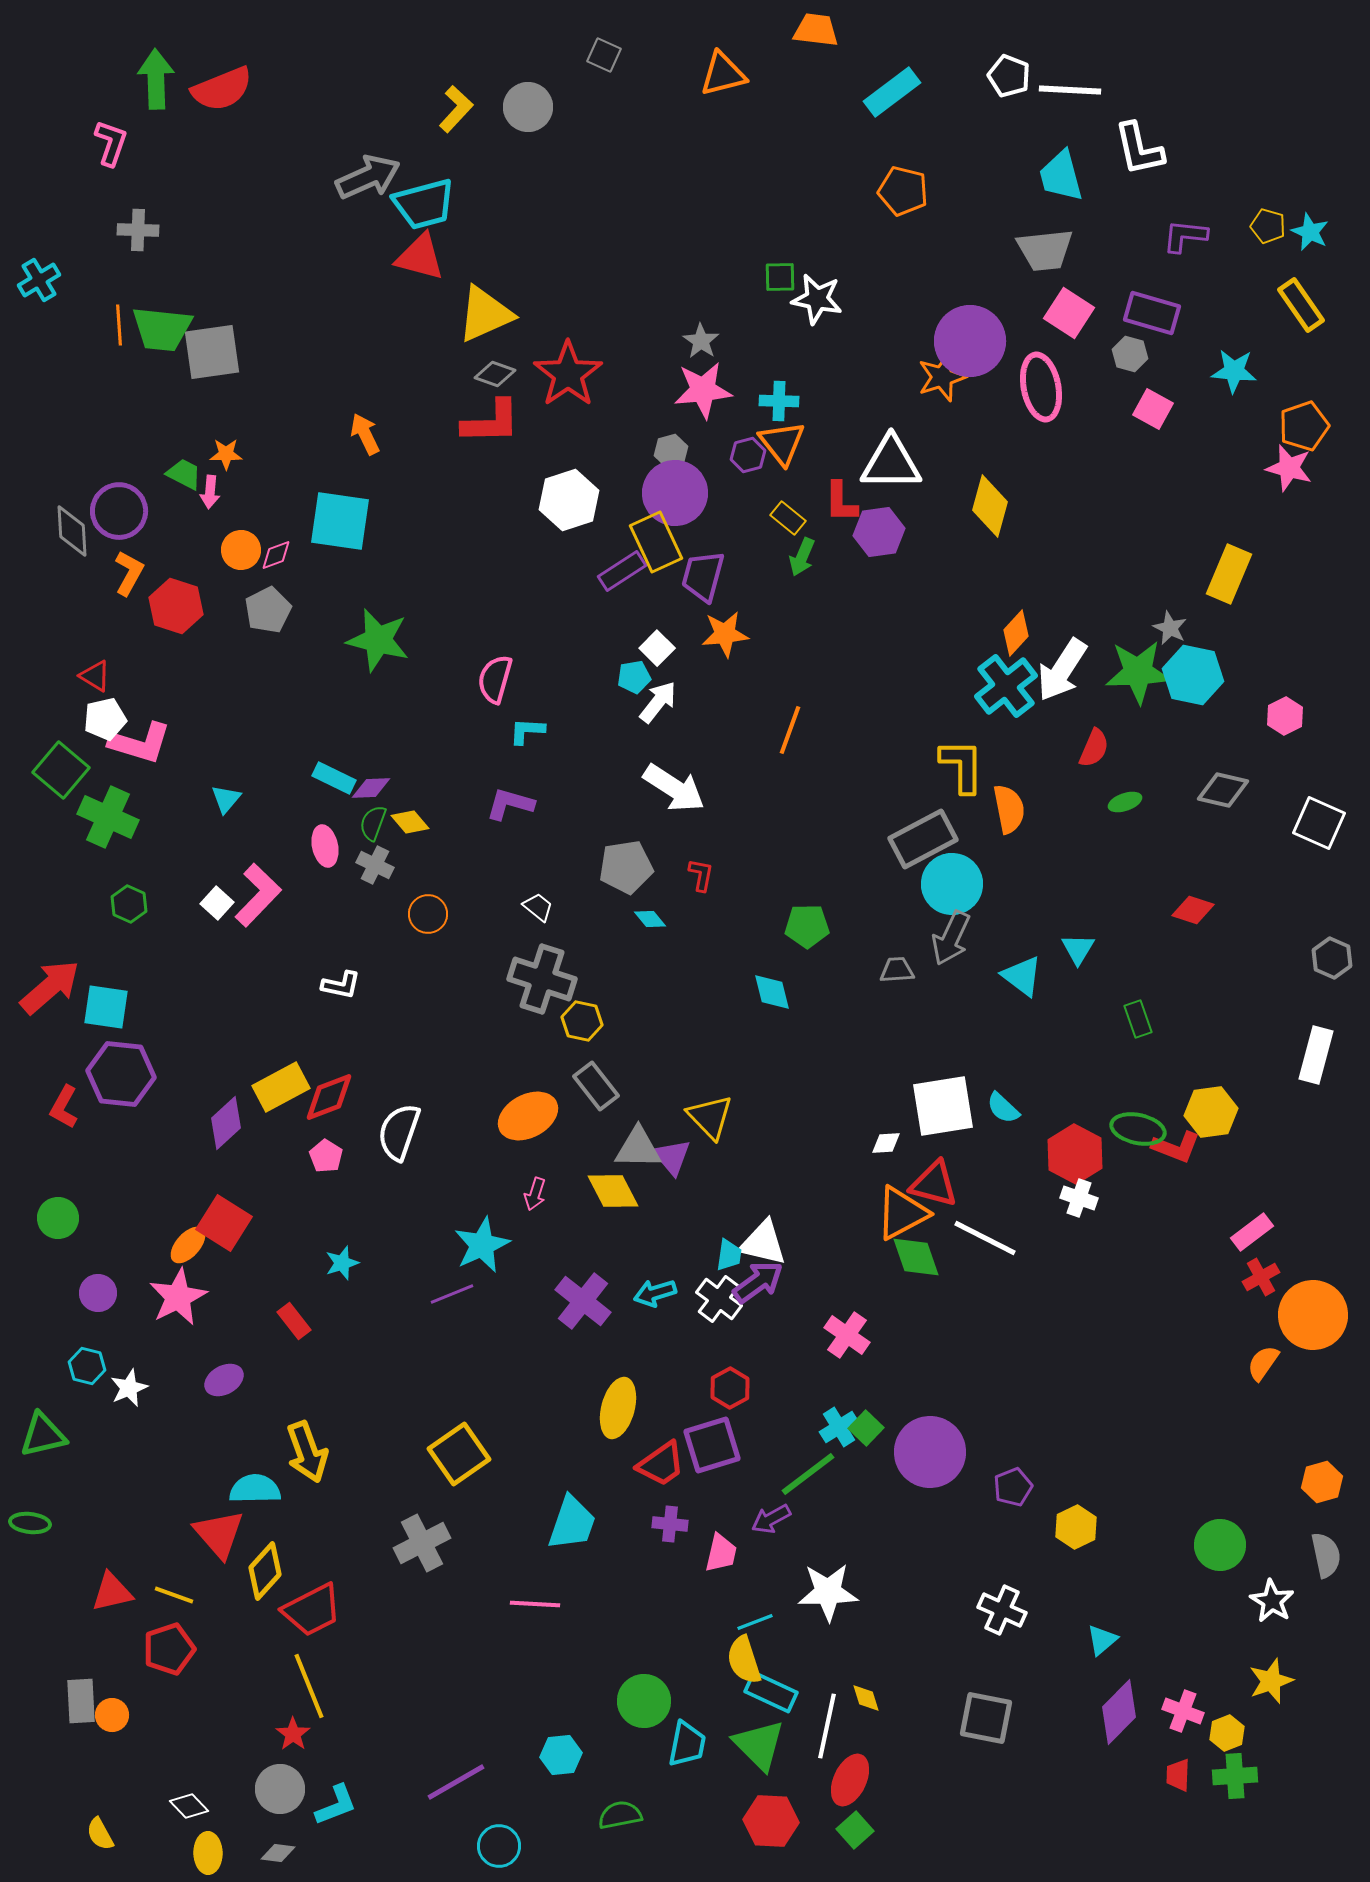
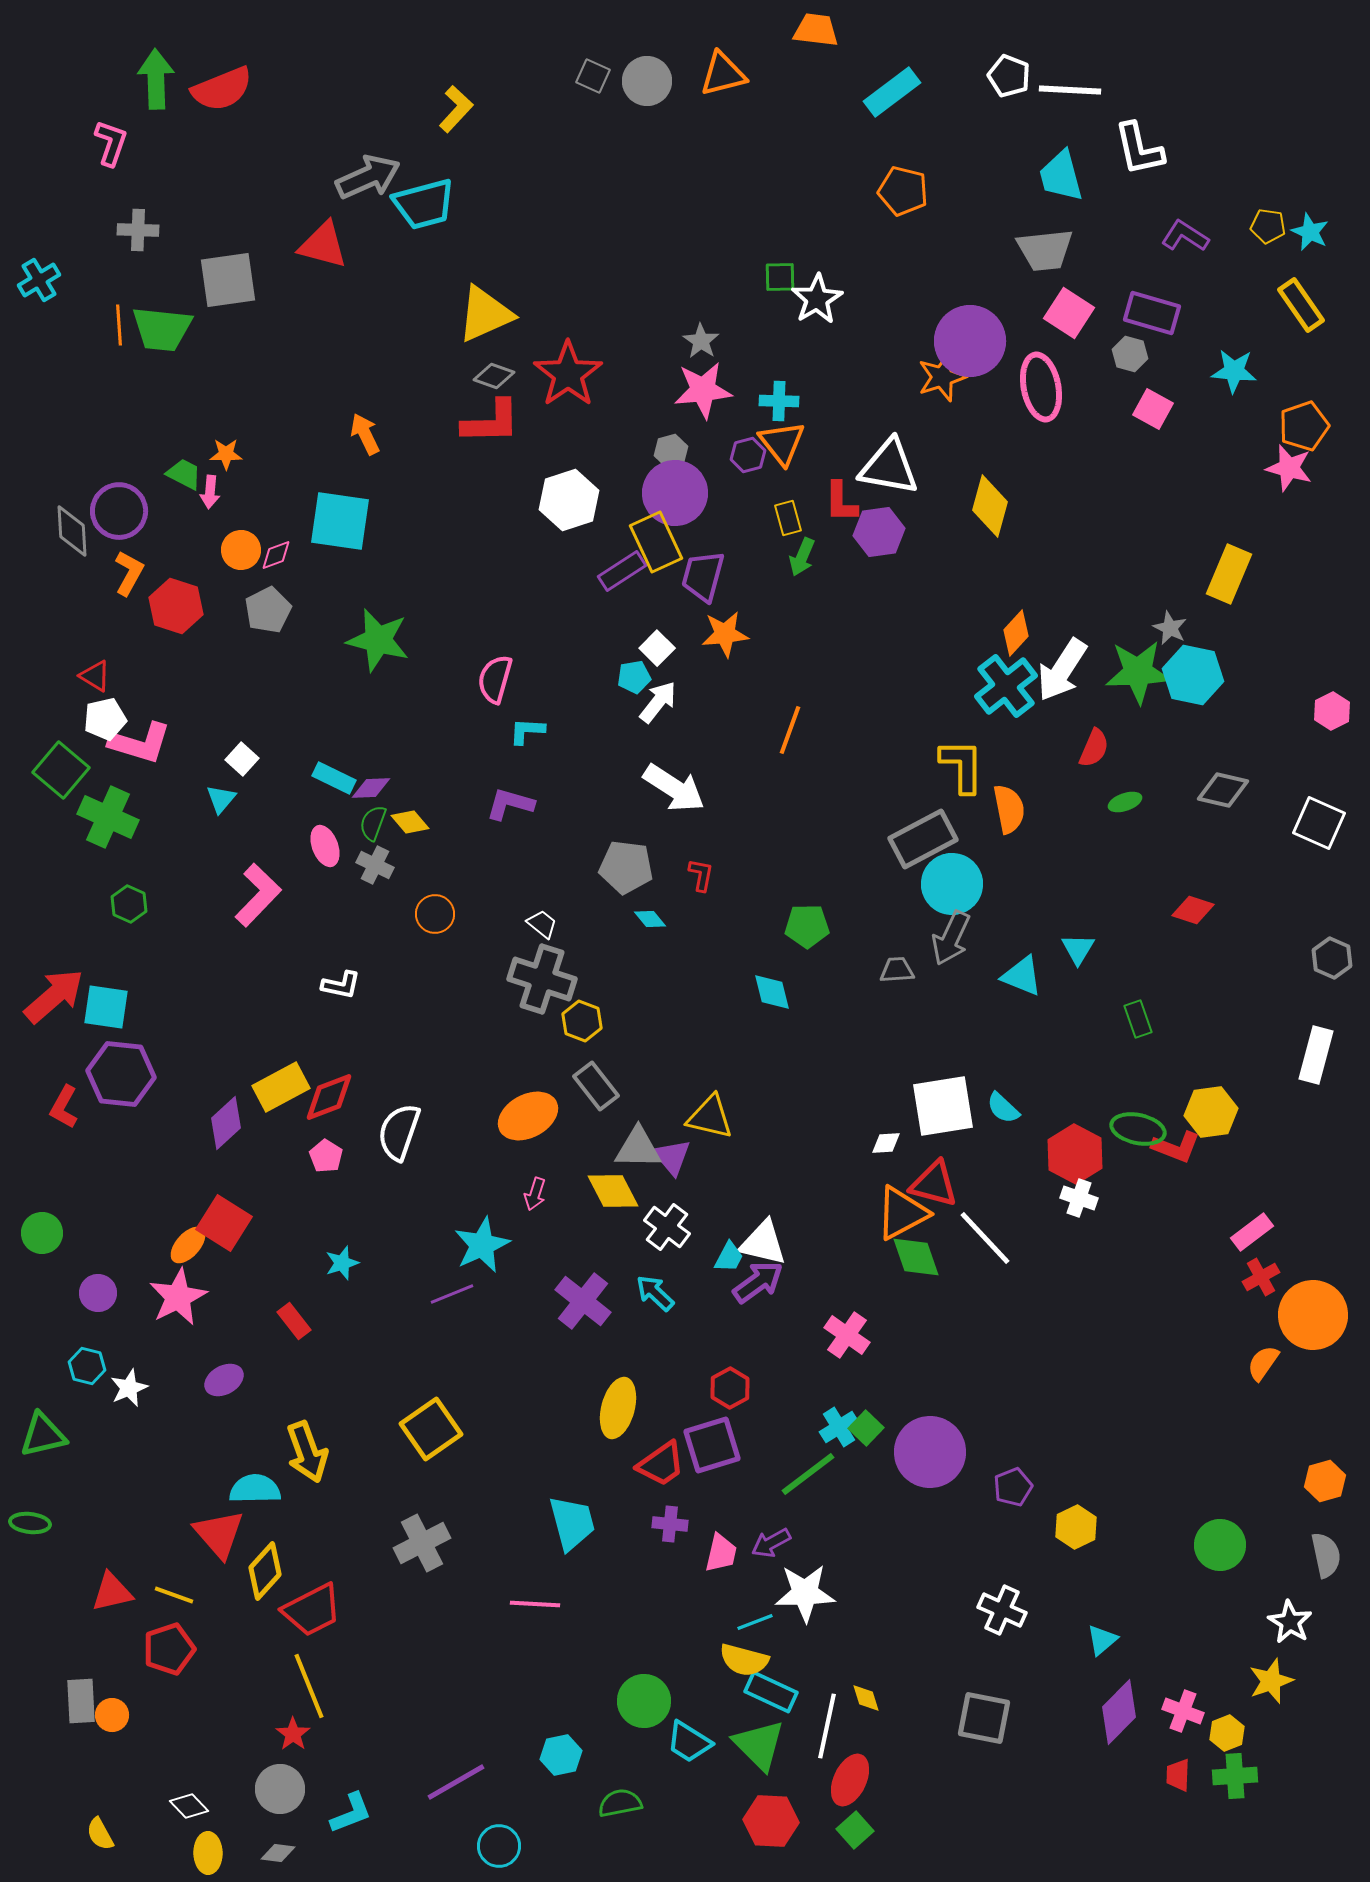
gray square at (604, 55): moved 11 px left, 21 px down
gray circle at (528, 107): moved 119 px right, 26 px up
yellow pentagon at (1268, 226): rotated 8 degrees counterclockwise
purple L-shape at (1185, 236): rotated 27 degrees clockwise
red triangle at (420, 257): moved 97 px left, 12 px up
white star at (817, 299): rotated 30 degrees clockwise
gray square at (212, 352): moved 16 px right, 72 px up
gray diamond at (495, 374): moved 1 px left, 2 px down
white triangle at (891, 463): moved 2 px left, 4 px down; rotated 10 degrees clockwise
yellow rectangle at (788, 518): rotated 36 degrees clockwise
pink hexagon at (1285, 716): moved 47 px right, 5 px up
cyan triangle at (226, 799): moved 5 px left
pink ellipse at (325, 846): rotated 9 degrees counterclockwise
gray pentagon at (626, 867): rotated 16 degrees clockwise
white square at (217, 903): moved 25 px right, 144 px up
white trapezoid at (538, 907): moved 4 px right, 17 px down
orange circle at (428, 914): moved 7 px right
cyan triangle at (1022, 976): rotated 15 degrees counterclockwise
red arrow at (50, 987): moved 4 px right, 9 px down
yellow hexagon at (582, 1021): rotated 9 degrees clockwise
yellow triangle at (710, 1117): rotated 33 degrees counterclockwise
green circle at (58, 1218): moved 16 px left, 15 px down
white line at (985, 1238): rotated 20 degrees clockwise
cyan trapezoid at (729, 1255): moved 2 px down; rotated 20 degrees clockwise
cyan arrow at (655, 1293): rotated 60 degrees clockwise
white cross at (719, 1299): moved 52 px left, 72 px up
yellow square at (459, 1454): moved 28 px left, 25 px up
orange hexagon at (1322, 1482): moved 3 px right, 1 px up
purple arrow at (771, 1519): moved 24 px down
cyan trapezoid at (572, 1523): rotated 34 degrees counterclockwise
white star at (828, 1592): moved 23 px left, 1 px down
white star at (1272, 1601): moved 18 px right, 21 px down
yellow semicircle at (744, 1660): rotated 57 degrees counterclockwise
gray square at (986, 1718): moved 2 px left
cyan trapezoid at (687, 1744): moved 2 px right, 2 px up; rotated 111 degrees clockwise
cyan hexagon at (561, 1755): rotated 6 degrees counterclockwise
cyan L-shape at (336, 1805): moved 15 px right, 8 px down
green semicircle at (620, 1815): moved 12 px up
